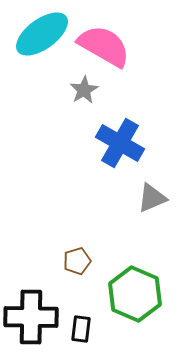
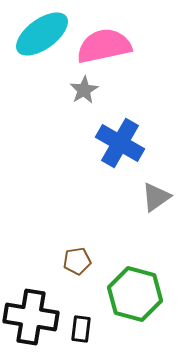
pink semicircle: rotated 42 degrees counterclockwise
gray triangle: moved 4 px right, 1 px up; rotated 12 degrees counterclockwise
brown pentagon: rotated 8 degrees clockwise
green hexagon: rotated 8 degrees counterclockwise
black cross: rotated 8 degrees clockwise
